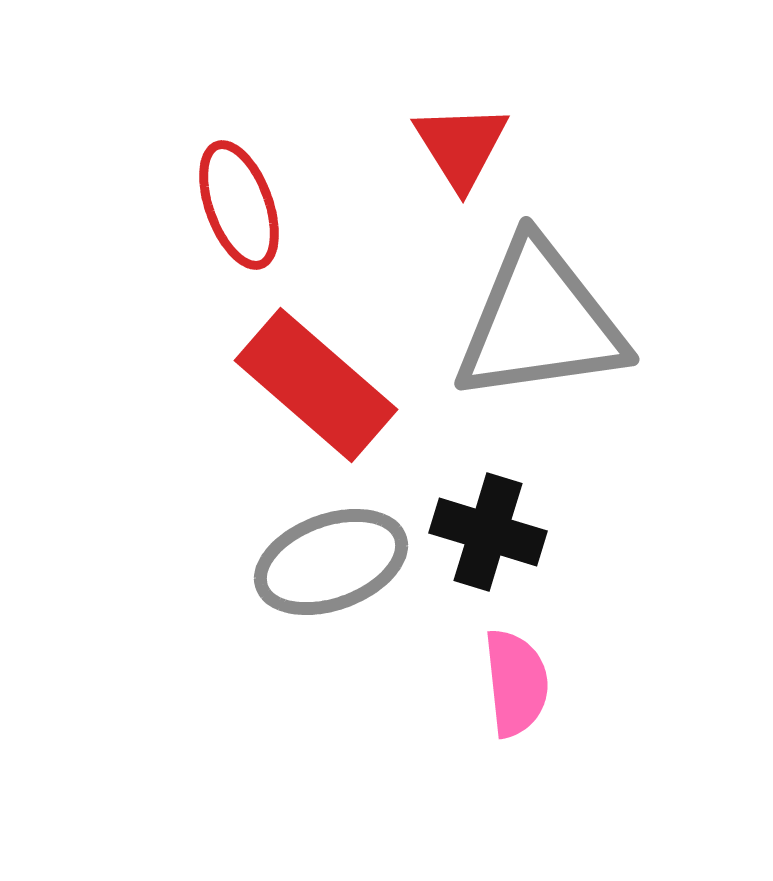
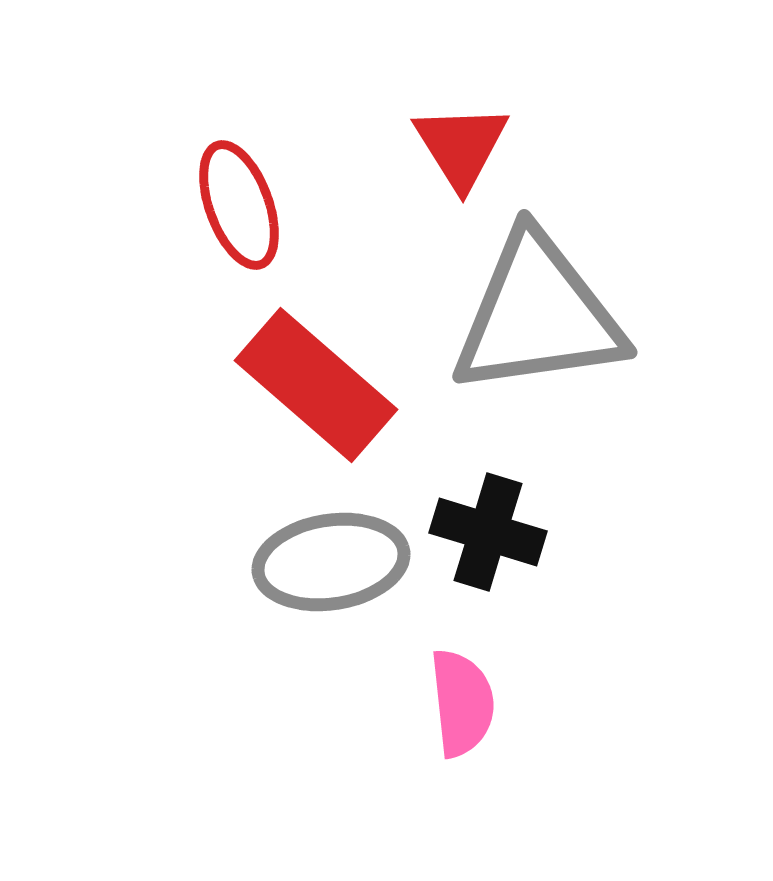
gray triangle: moved 2 px left, 7 px up
gray ellipse: rotated 11 degrees clockwise
pink semicircle: moved 54 px left, 20 px down
